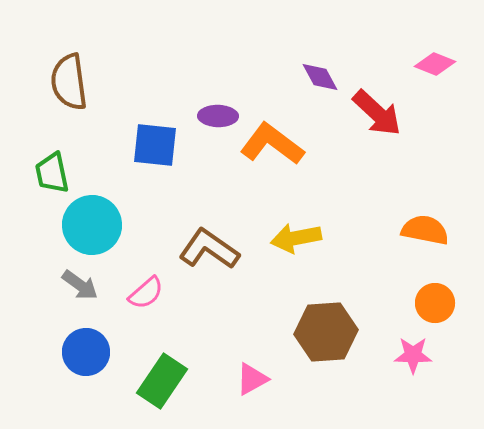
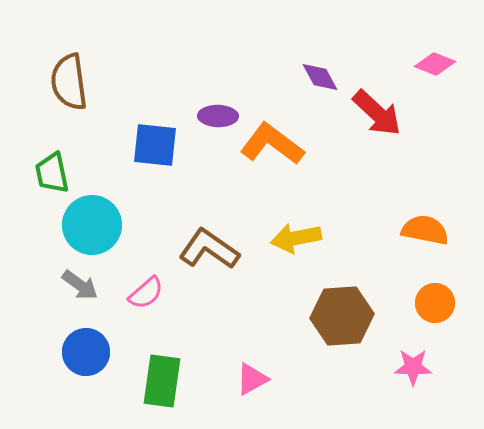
brown hexagon: moved 16 px right, 16 px up
pink star: moved 12 px down
green rectangle: rotated 26 degrees counterclockwise
